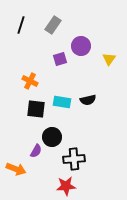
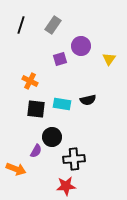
cyan rectangle: moved 2 px down
